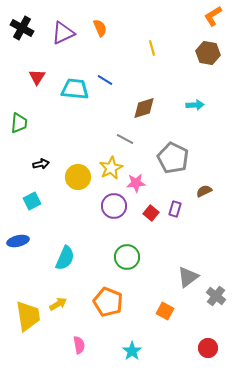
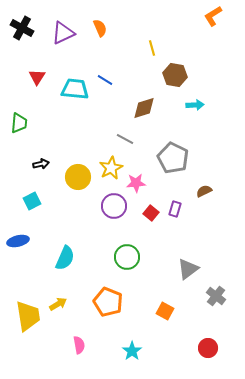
brown hexagon: moved 33 px left, 22 px down
gray triangle: moved 8 px up
